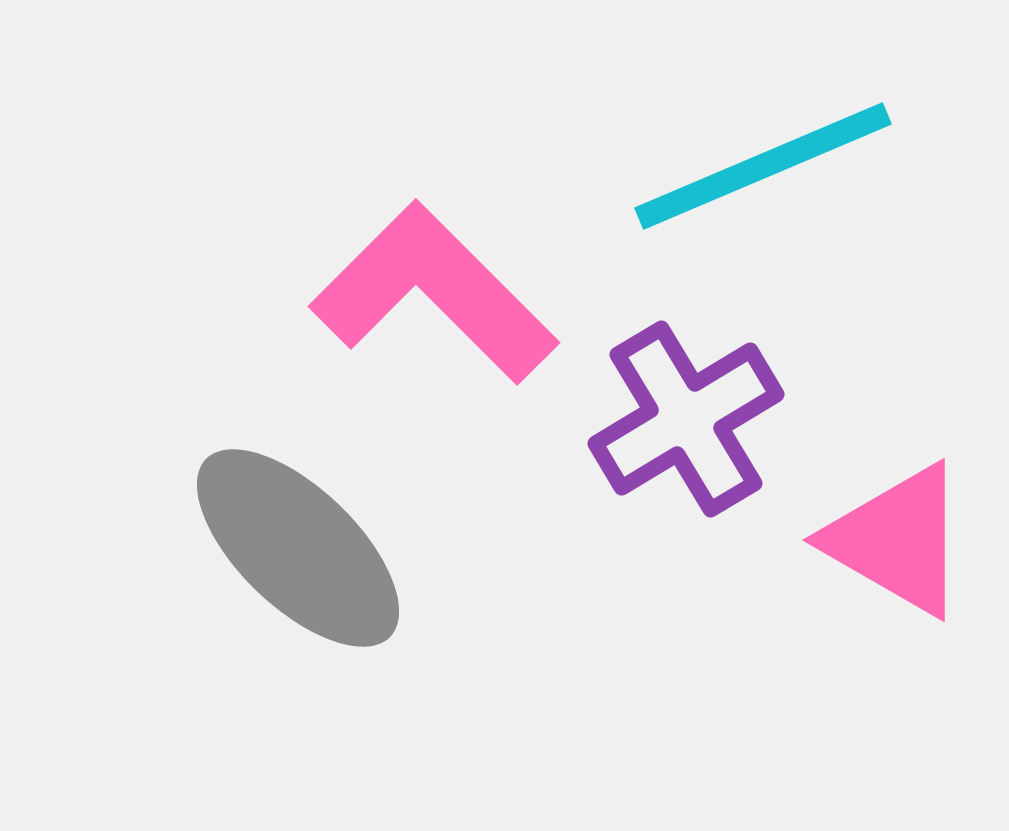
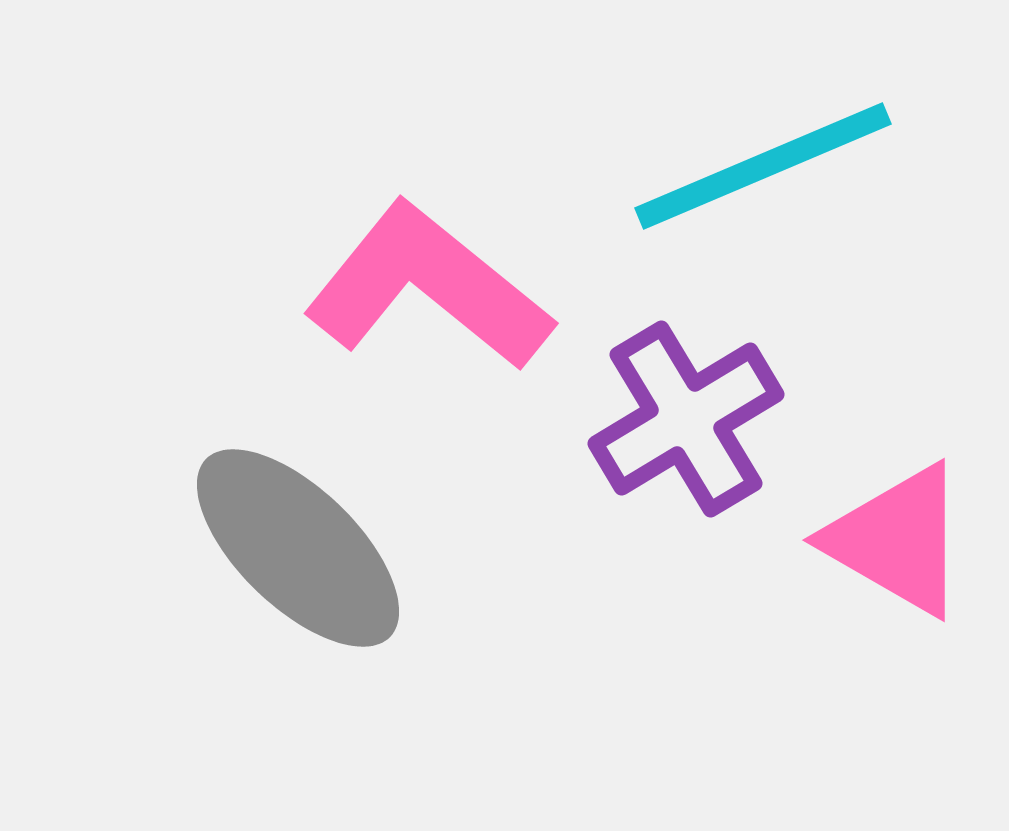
pink L-shape: moved 6 px left, 6 px up; rotated 6 degrees counterclockwise
